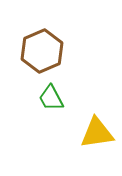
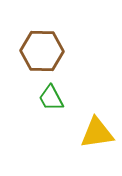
brown hexagon: rotated 24 degrees clockwise
